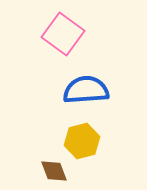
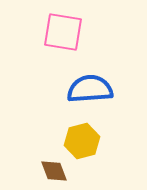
pink square: moved 2 px up; rotated 27 degrees counterclockwise
blue semicircle: moved 4 px right, 1 px up
